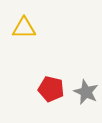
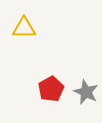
red pentagon: rotated 30 degrees clockwise
